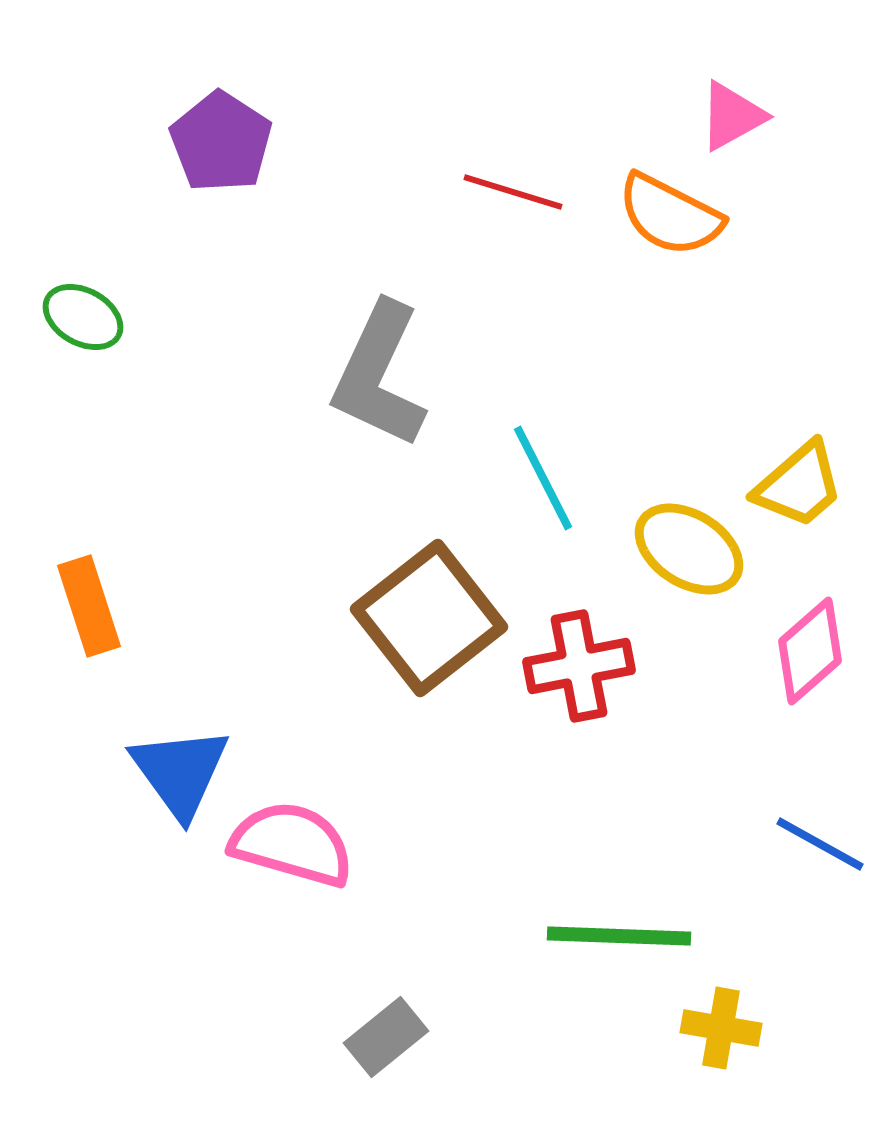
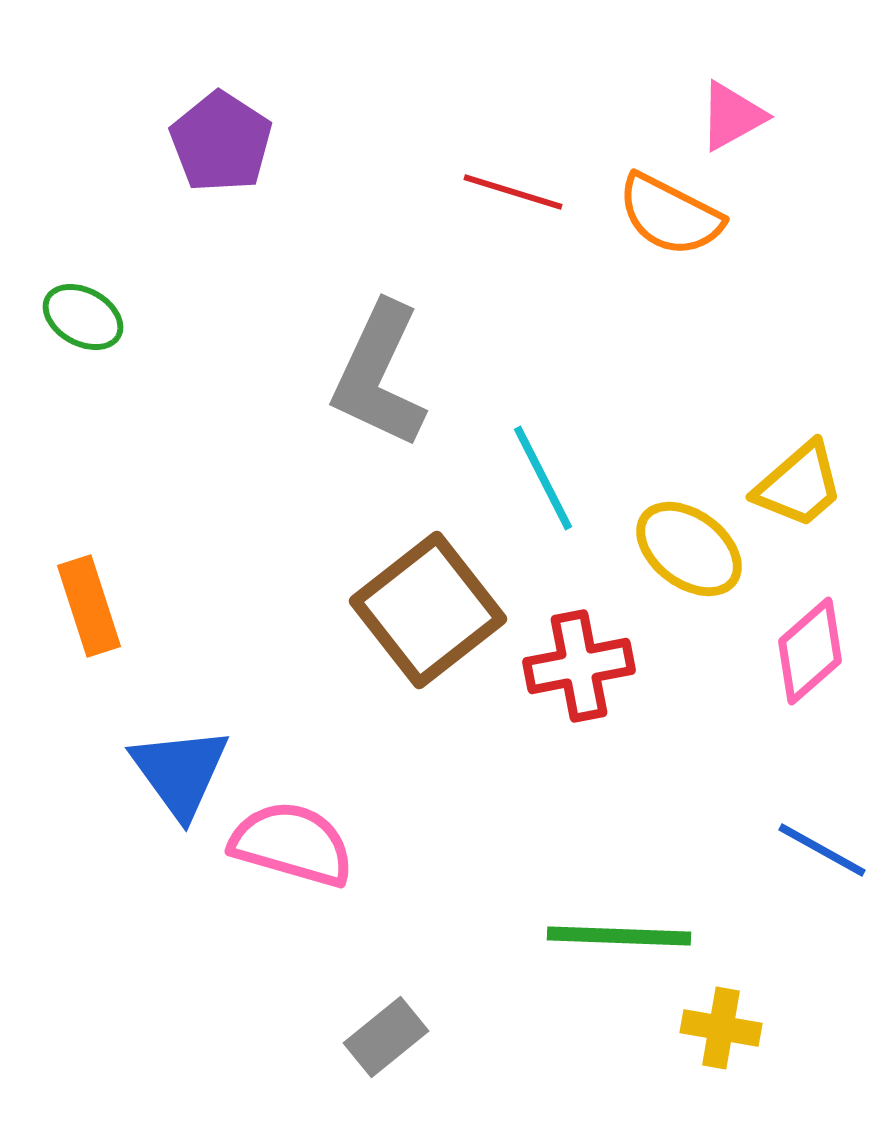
yellow ellipse: rotated 5 degrees clockwise
brown square: moved 1 px left, 8 px up
blue line: moved 2 px right, 6 px down
